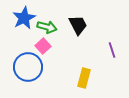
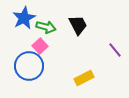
green arrow: moved 1 px left
pink square: moved 3 px left
purple line: moved 3 px right; rotated 21 degrees counterclockwise
blue circle: moved 1 px right, 1 px up
yellow rectangle: rotated 48 degrees clockwise
